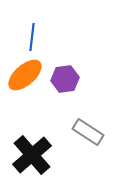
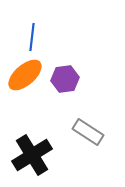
black cross: rotated 9 degrees clockwise
